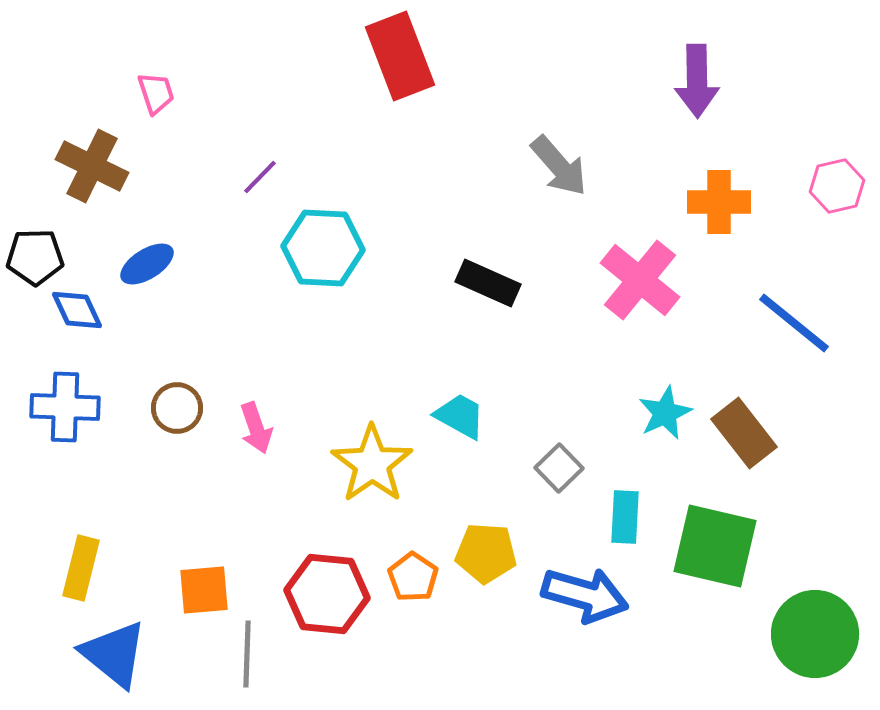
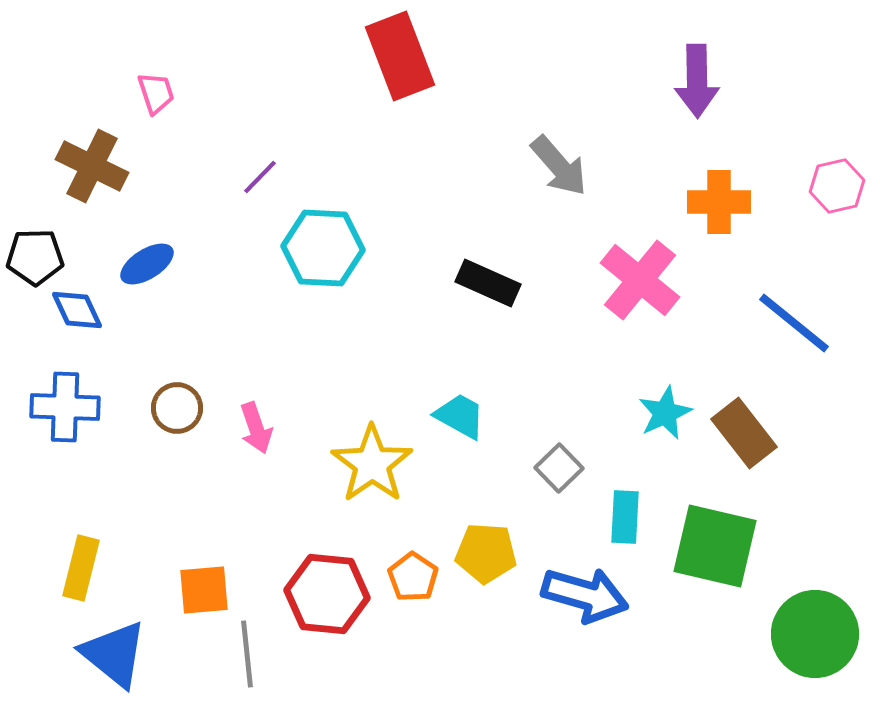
gray line: rotated 8 degrees counterclockwise
